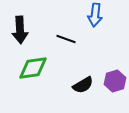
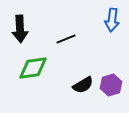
blue arrow: moved 17 px right, 5 px down
black arrow: moved 1 px up
black line: rotated 42 degrees counterclockwise
purple hexagon: moved 4 px left, 4 px down
